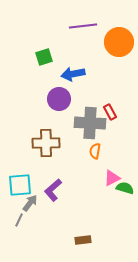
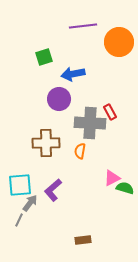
orange semicircle: moved 15 px left
